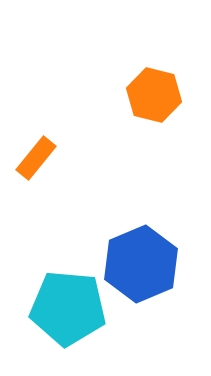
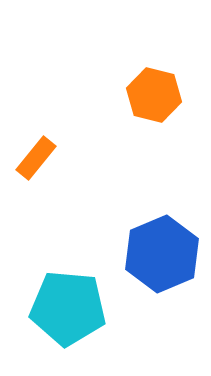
blue hexagon: moved 21 px right, 10 px up
